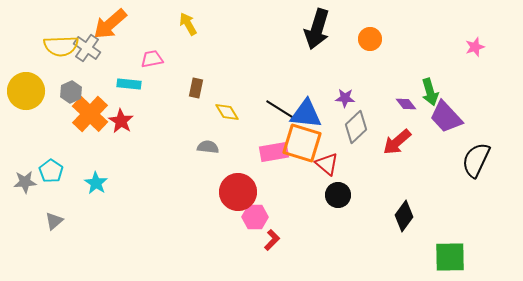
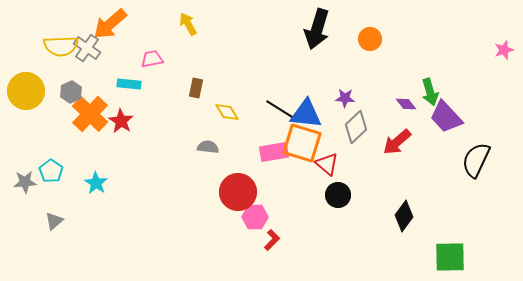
pink star: moved 29 px right, 3 px down
